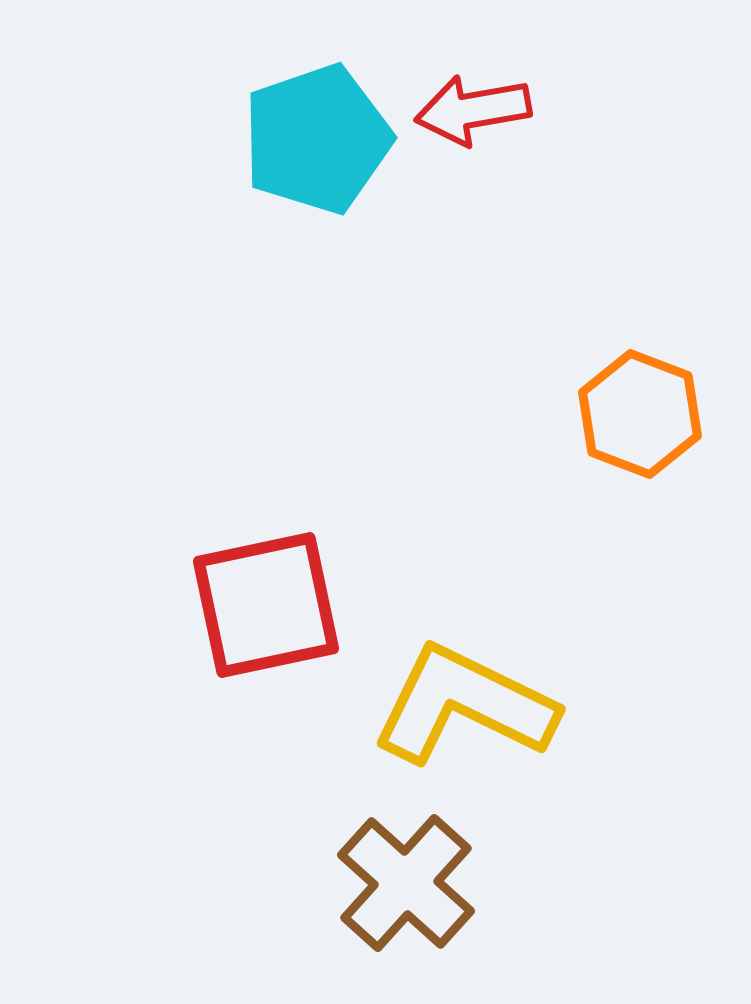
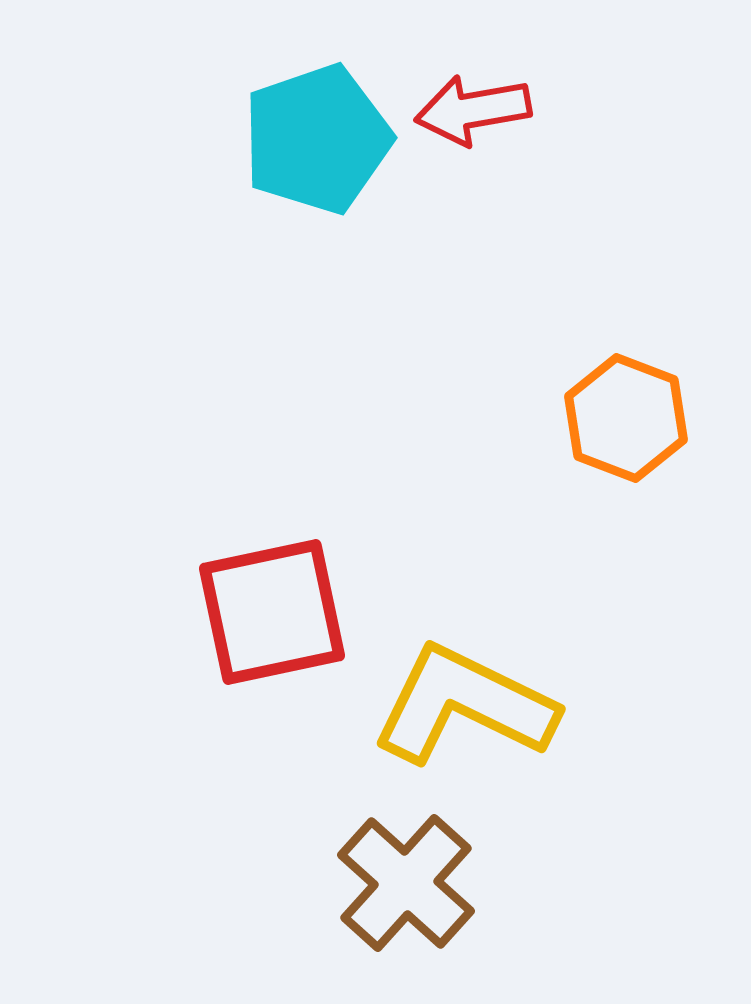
orange hexagon: moved 14 px left, 4 px down
red square: moved 6 px right, 7 px down
